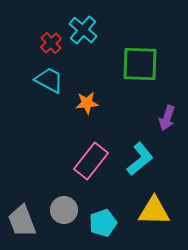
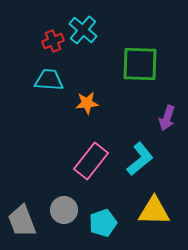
red cross: moved 2 px right, 2 px up; rotated 20 degrees clockwise
cyan trapezoid: rotated 24 degrees counterclockwise
